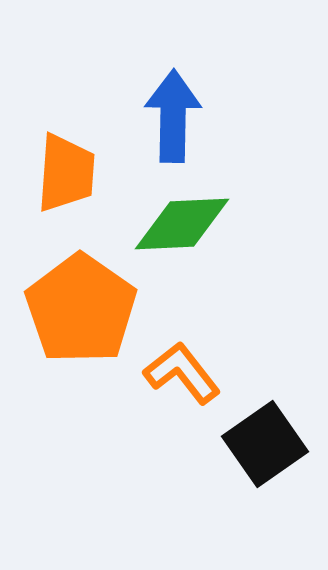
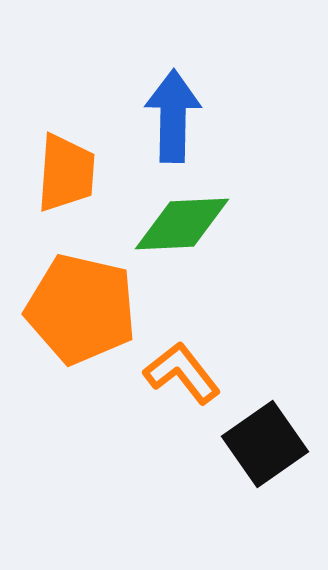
orange pentagon: rotated 22 degrees counterclockwise
